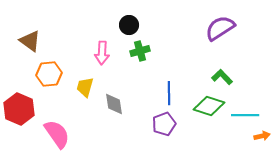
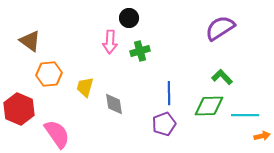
black circle: moved 7 px up
pink arrow: moved 8 px right, 11 px up
green diamond: rotated 20 degrees counterclockwise
